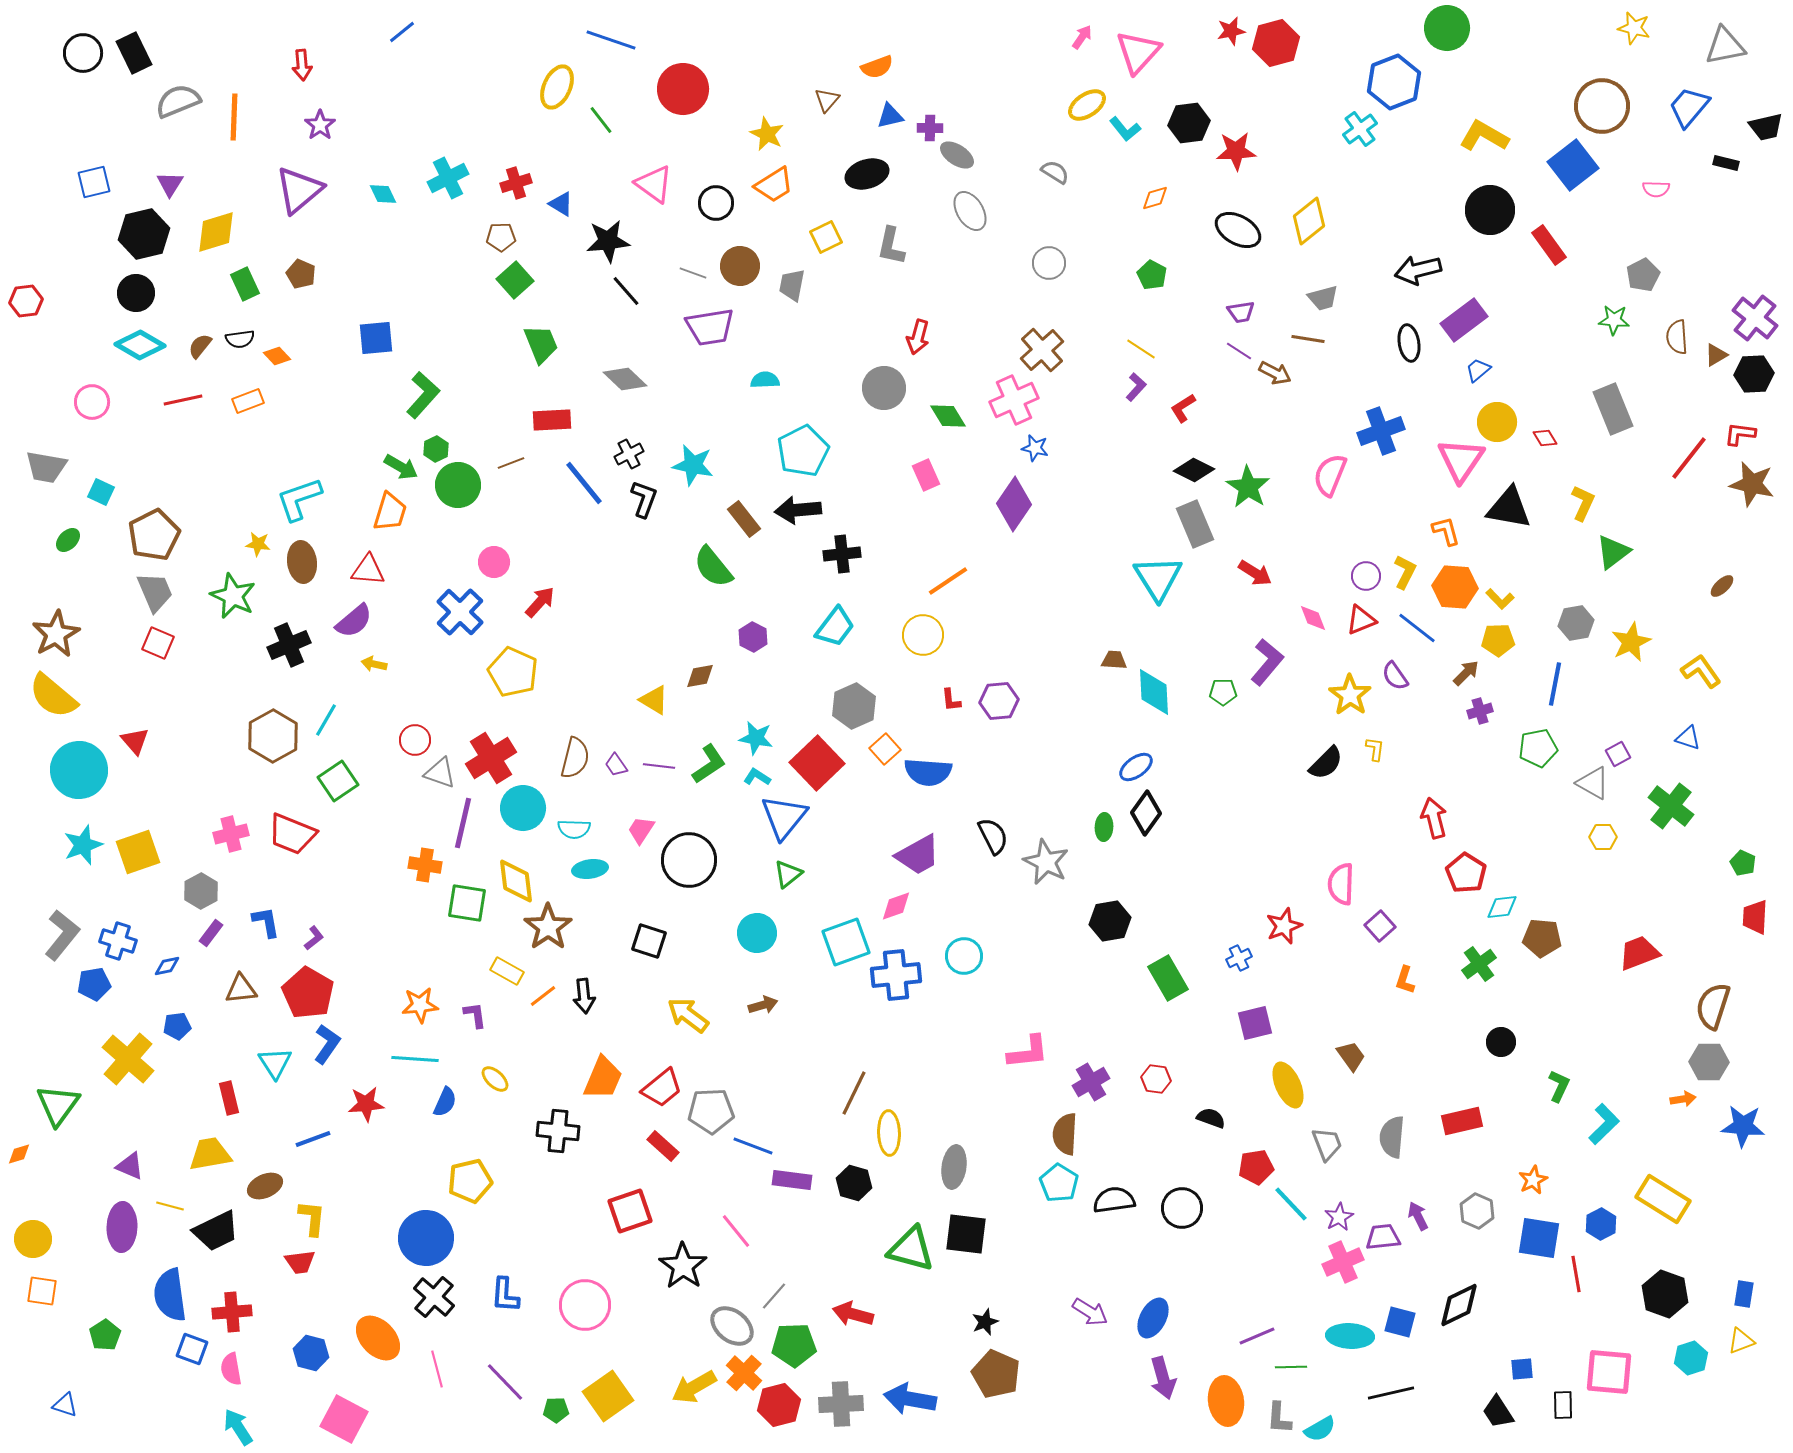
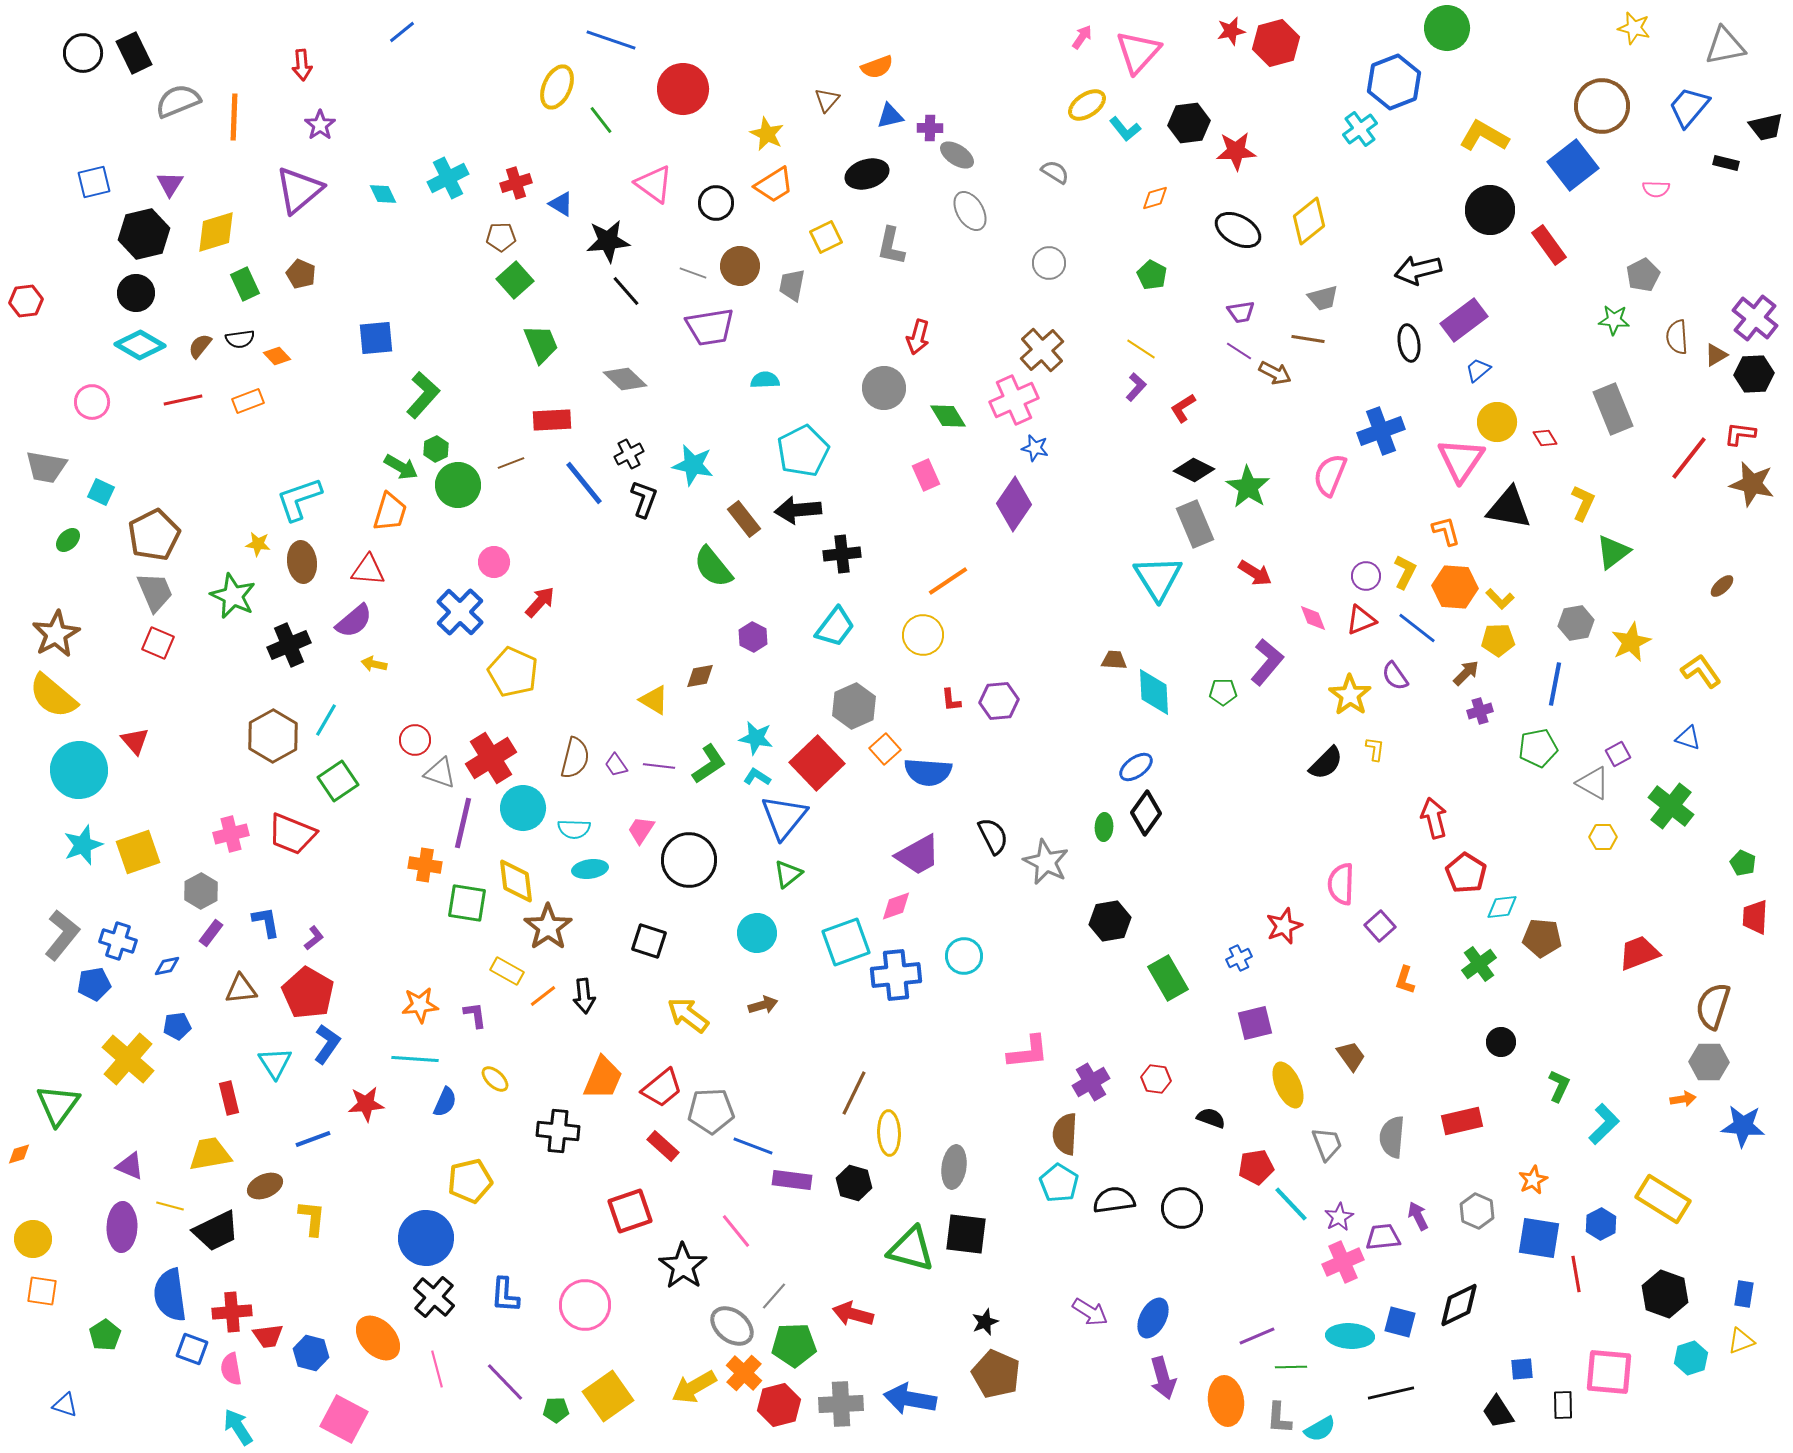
red trapezoid at (300, 1262): moved 32 px left, 74 px down
